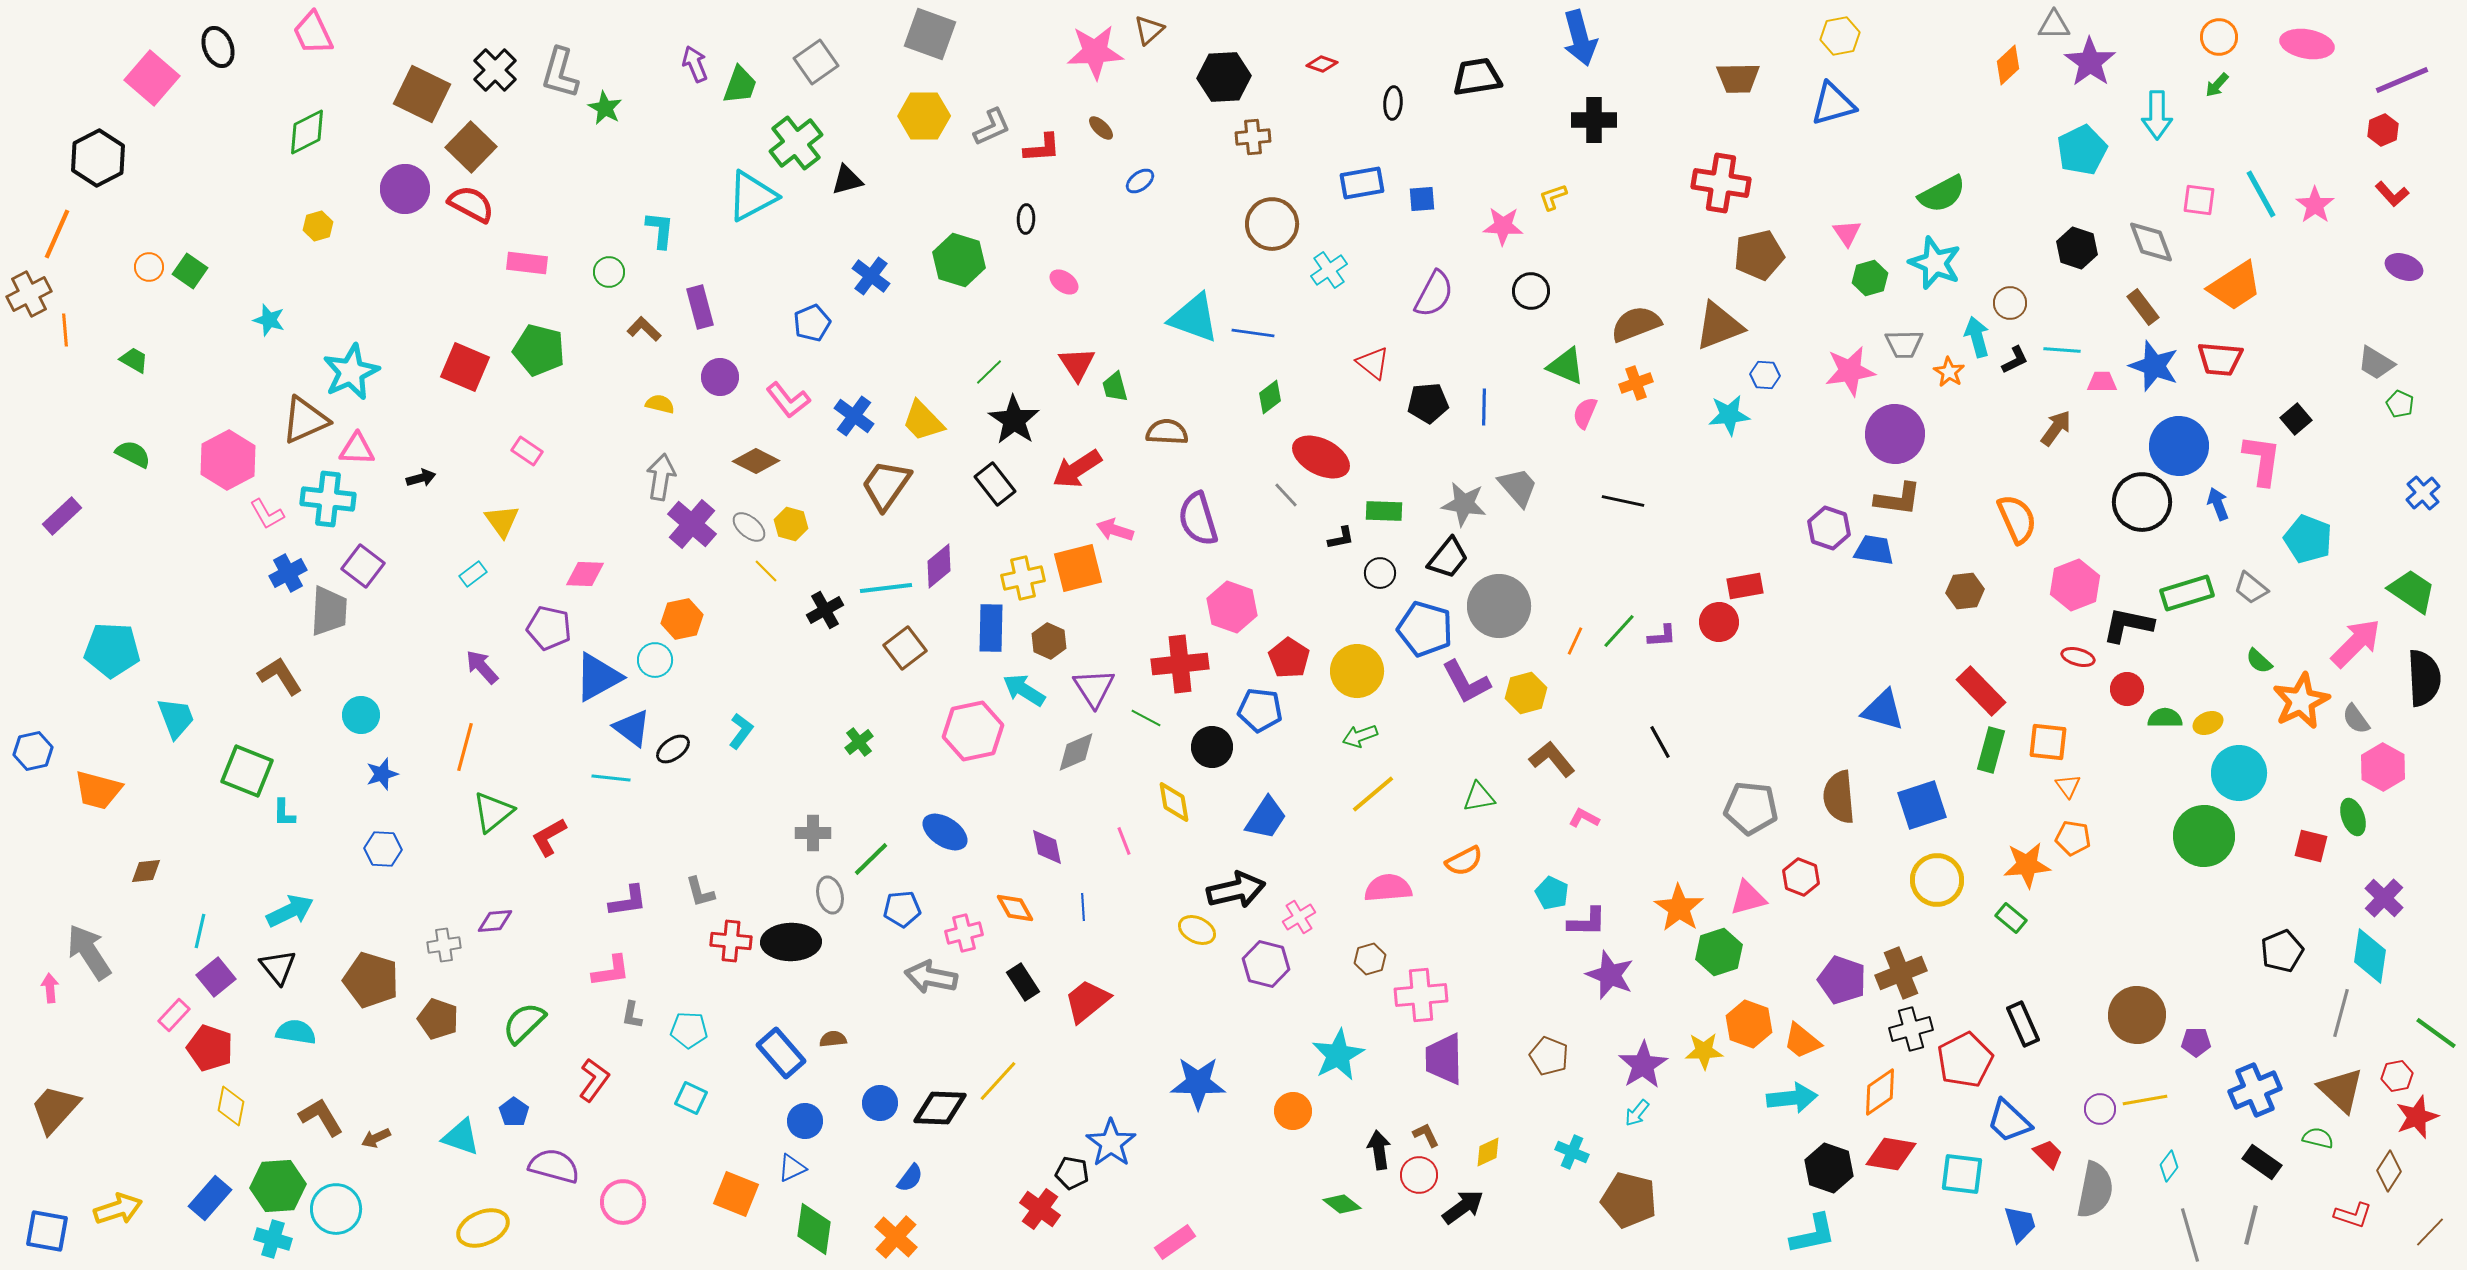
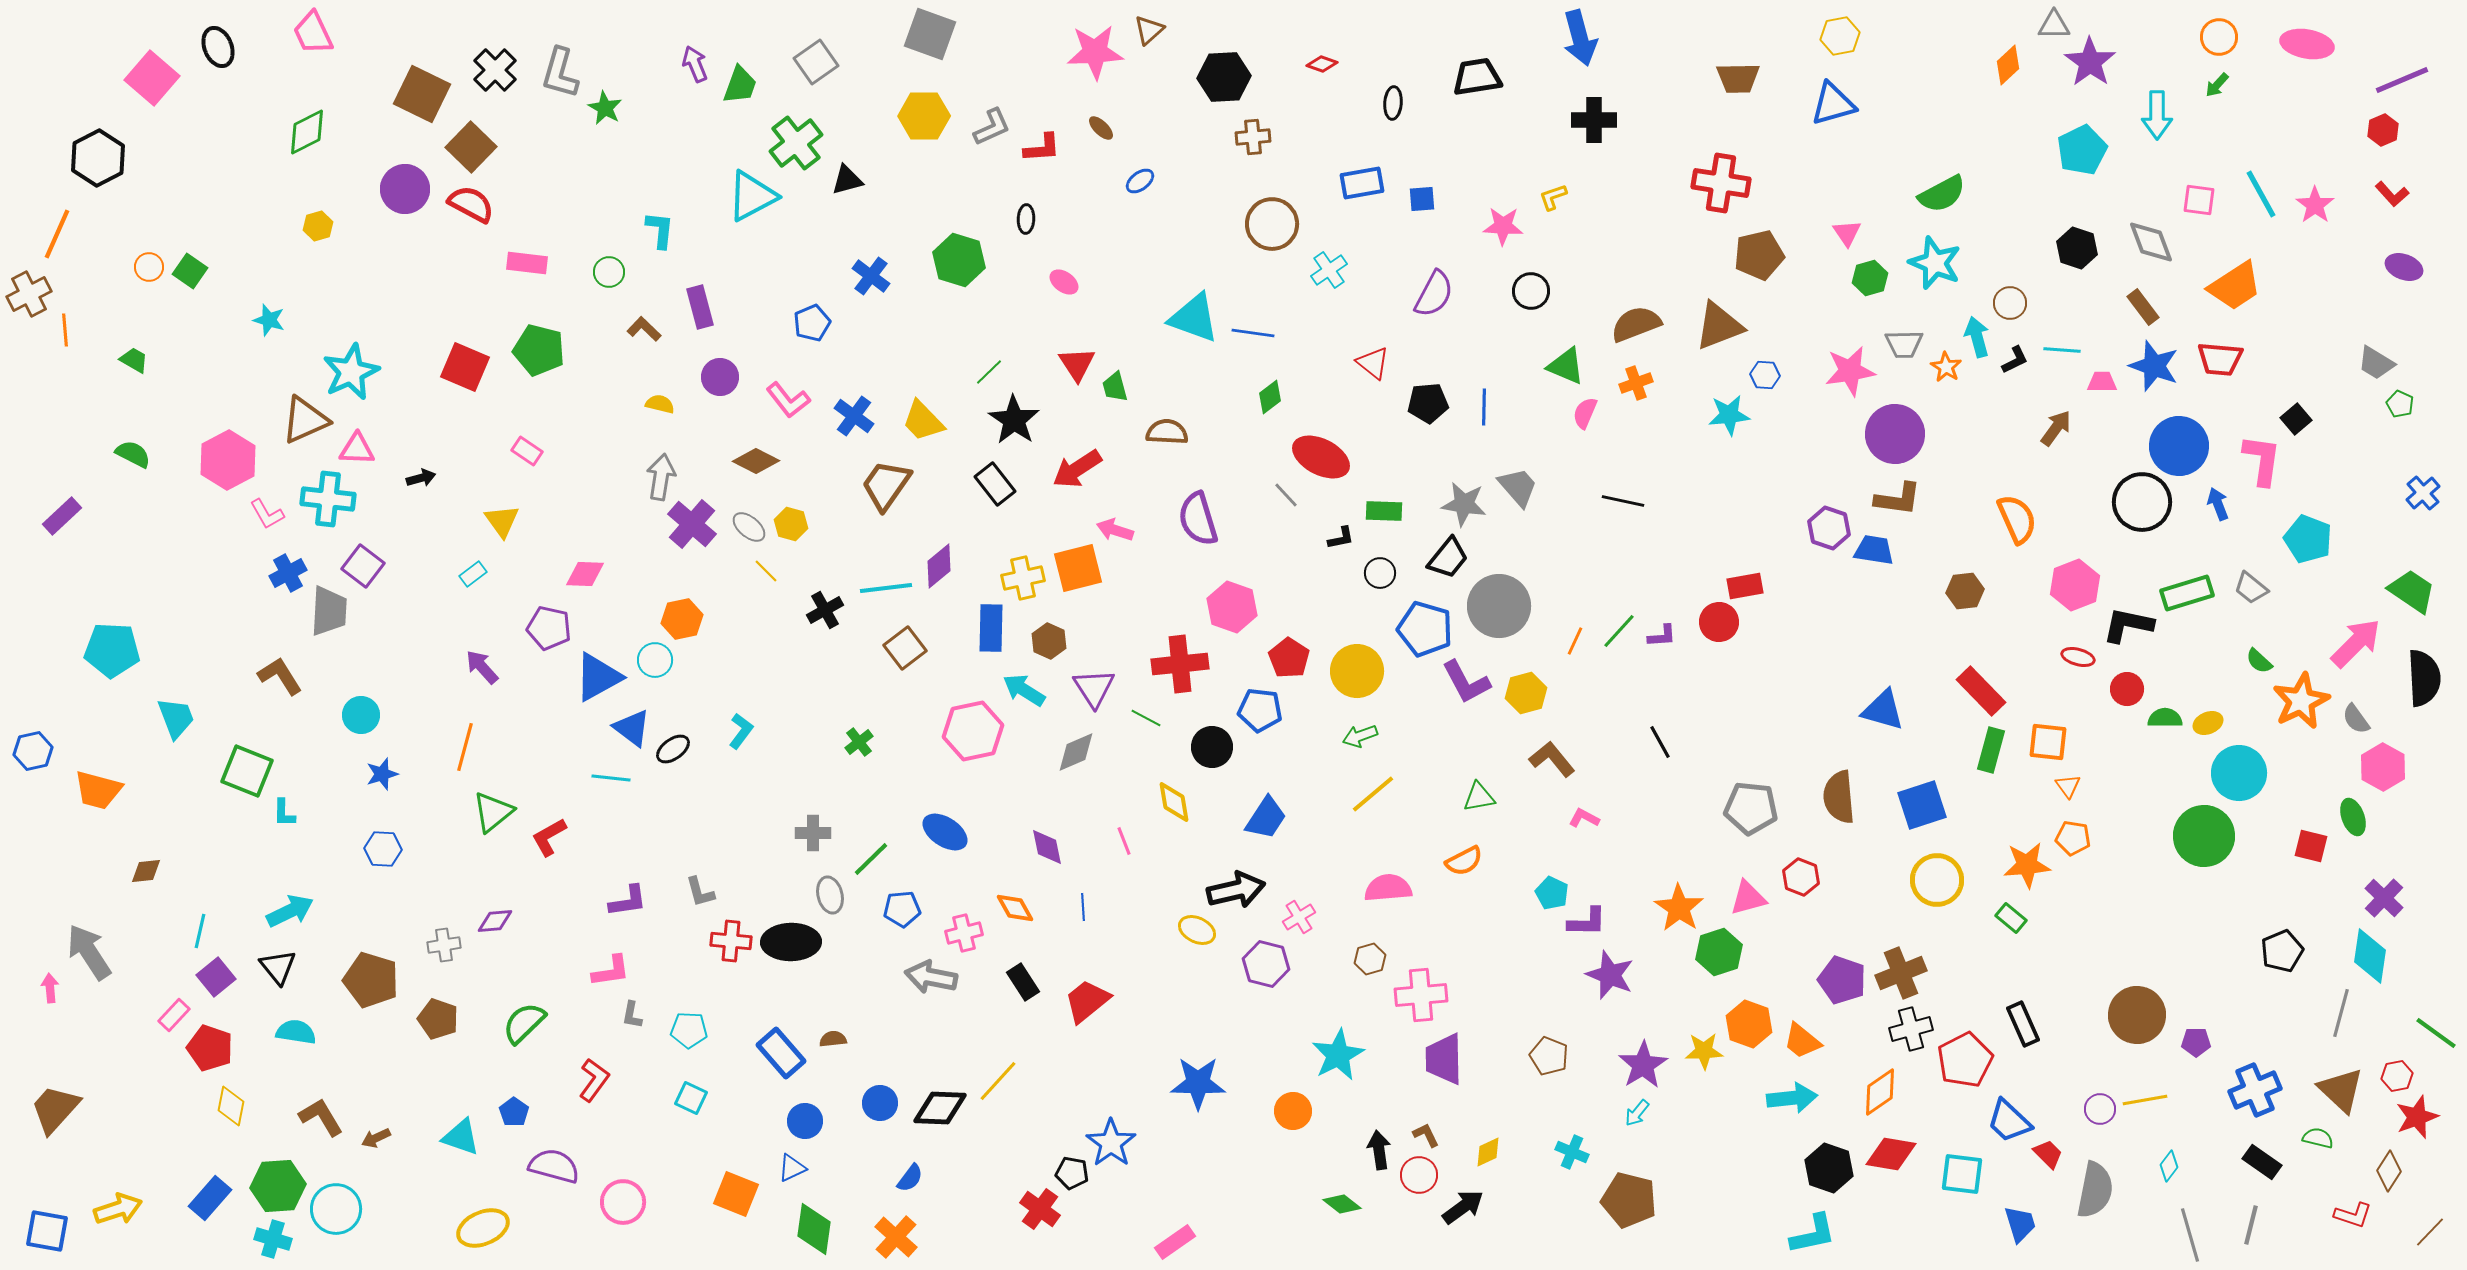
orange star at (1949, 372): moved 3 px left, 5 px up
